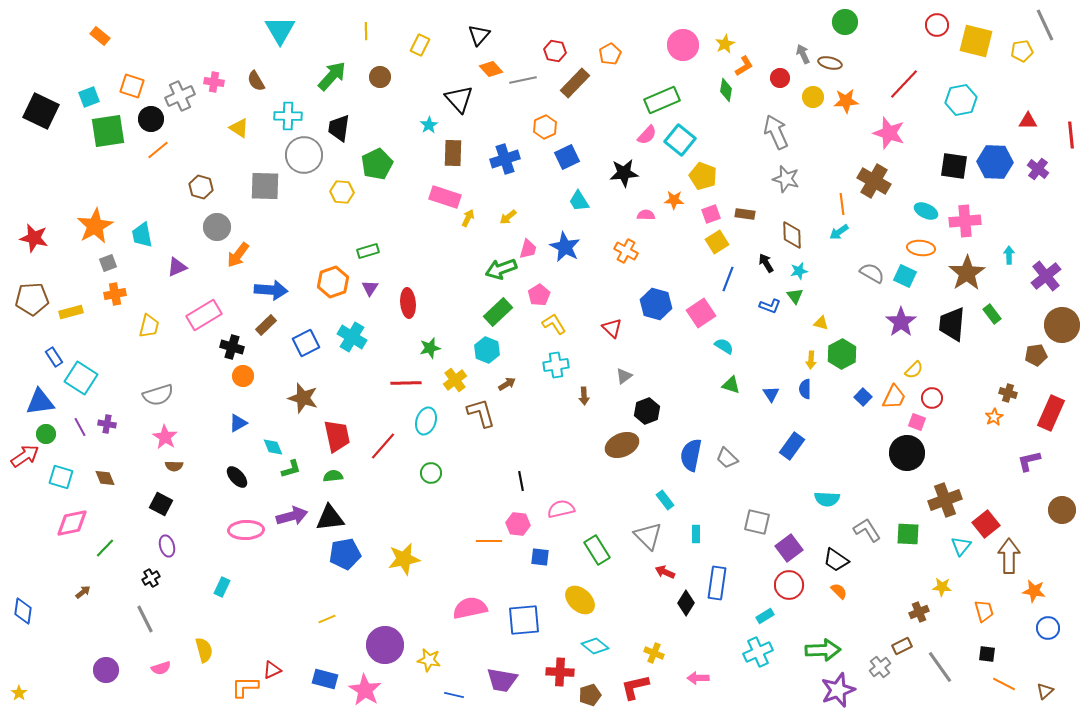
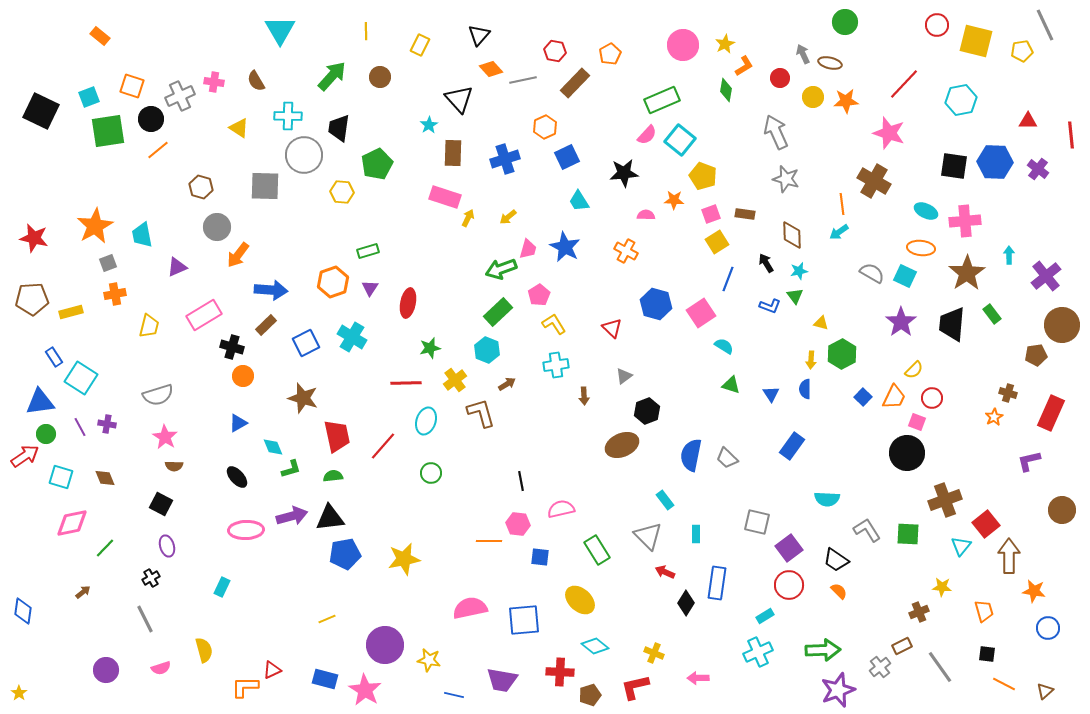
red ellipse at (408, 303): rotated 16 degrees clockwise
